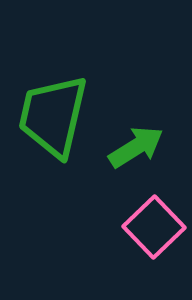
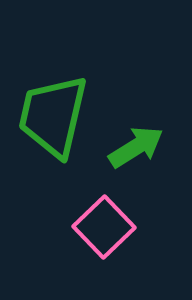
pink square: moved 50 px left
